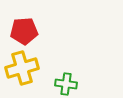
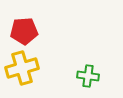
green cross: moved 22 px right, 8 px up
